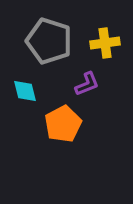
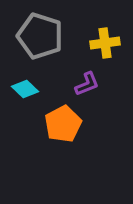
gray pentagon: moved 9 px left, 5 px up
cyan diamond: moved 2 px up; rotated 32 degrees counterclockwise
